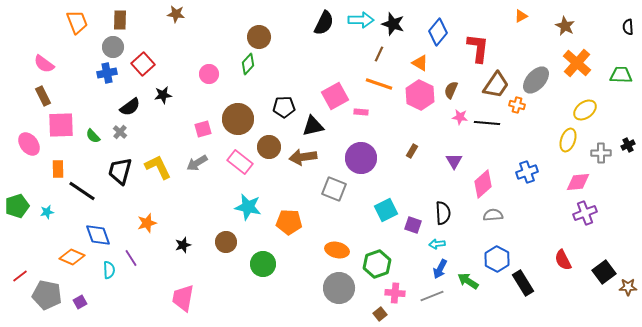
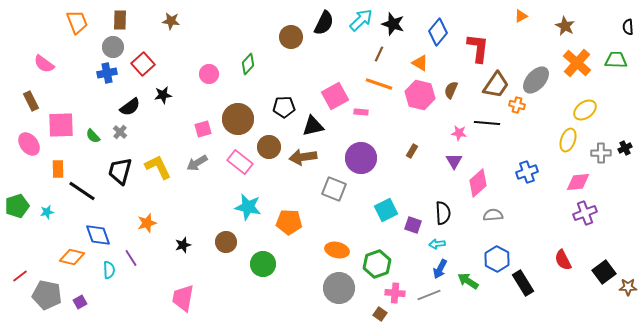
brown star at (176, 14): moved 5 px left, 7 px down
cyan arrow at (361, 20): rotated 45 degrees counterclockwise
brown circle at (259, 37): moved 32 px right
green trapezoid at (621, 75): moved 5 px left, 15 px up
pink hexagon at (420, 95): rotated 12 degrees counterclockwise
brown rectangle at (43, 96): moved 12 px left, 5 px down
pink star at (460, 117): moved 1 px left, 16 px down
black cross at (628, 145): moved 3 px left, 3 px down
pink diamond at (483, 184): moved 5 px left, 1 px up
orange diamond at (72, 257): rotated 10 degrees counterclockwise
gray line at (432, 296): moved 3 px left, 1 px up
brown square at (380, 314): rotated 16 degrees counterclockwise
